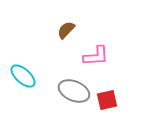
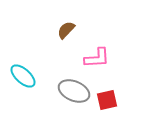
pink L-shape: moved 1 px right, 2 px down
